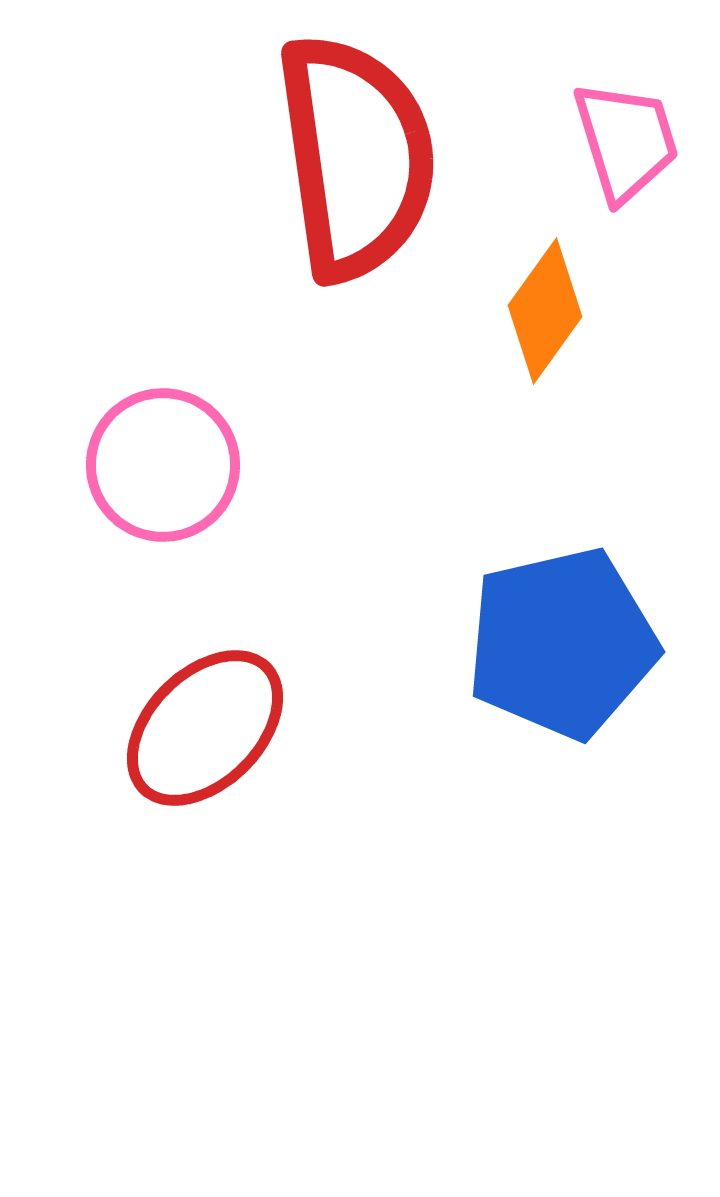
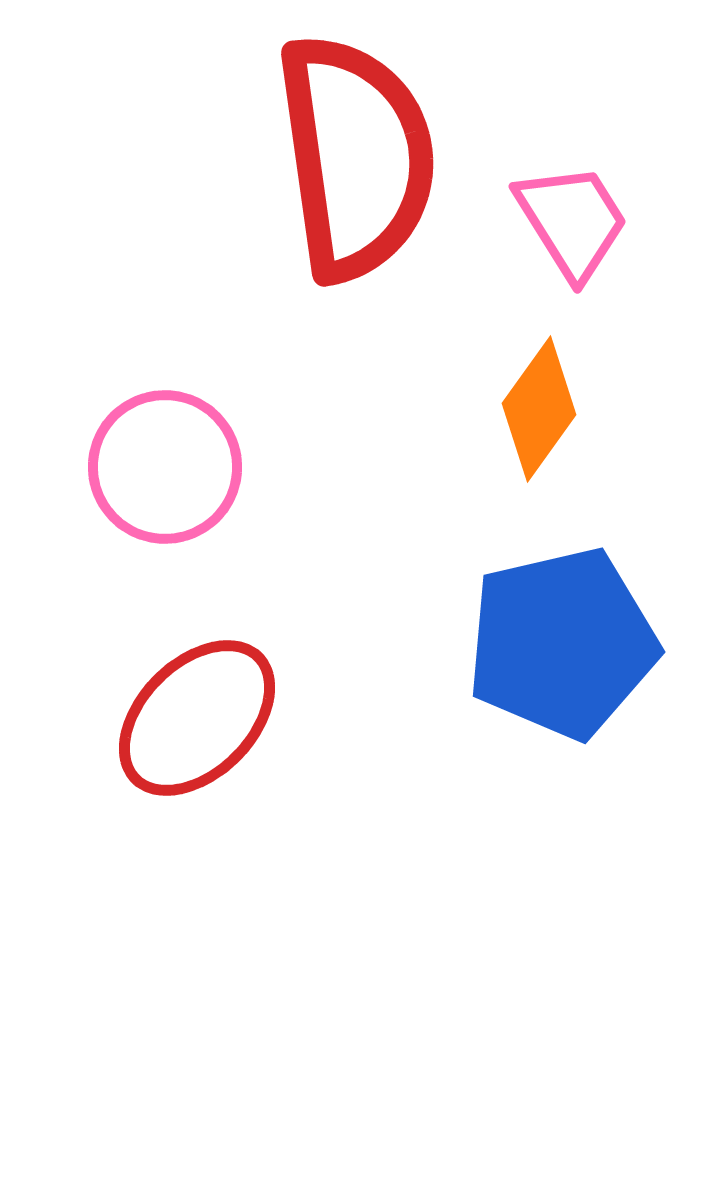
pink trapezoid: moved 54 px left, 80 px down; rotated 15 degrees counterclockwise
orange diamond: moved 6 px left, 98 px down
pink circle: moved 2 px right, 2 px down
red ellipse: moved 8 px left, 10 px up
